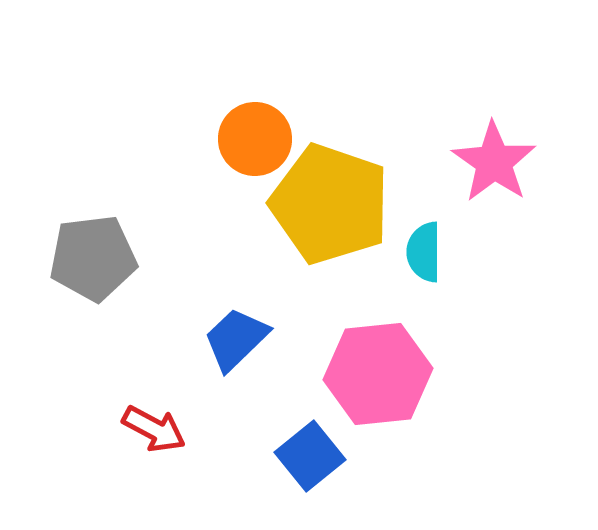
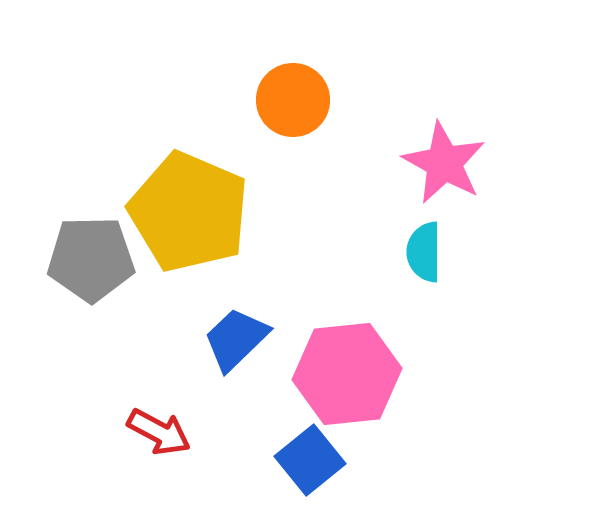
orange circle: moved 38 px right, 39 px up
pink star: moved 50 px left, 1 px down; rotated 6 degrees counterclockwise
yellow pentagon: moved 141 px left, 8 px down; rotated 4 degrees clockwise
gray pentagon: moved 2 px left, 1 px down; rotated 6 degrees clockwise
pink hexagon: moved 31 px left
red arrow: moved 5 px right, 3 px down
blue square: moved 4 px down
